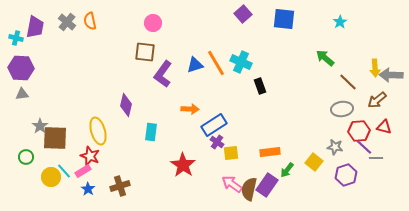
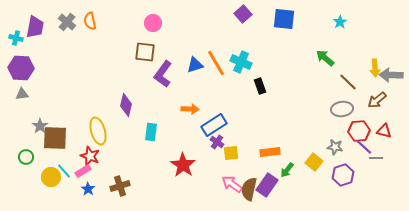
red triangle at (384, 127): moved 4 px down
purple hexagon at (346, 175): moved 3 px left
